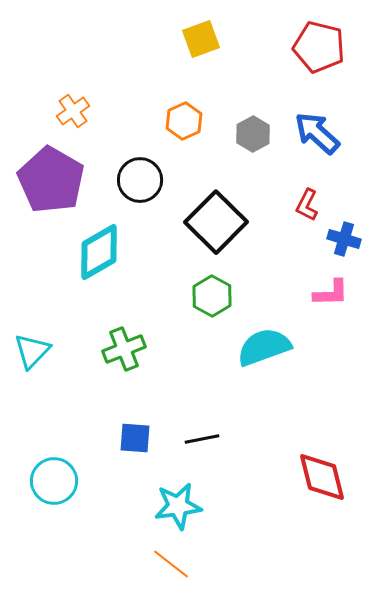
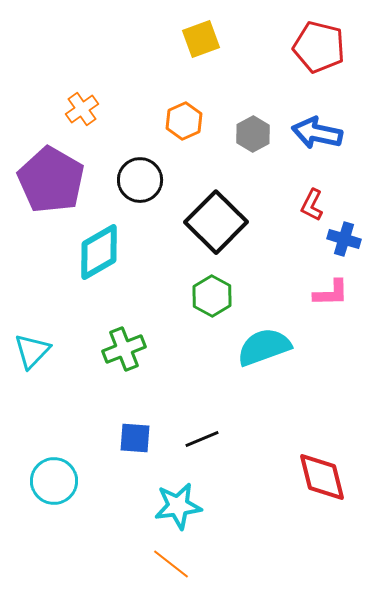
orange cross: moved 9 px right, 2 px up
blue arrow: rotated 30 degrees counterclockwise
red L-shape: moved 5 px right
black line: rotated 12 degrees counterclockwise
